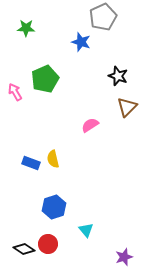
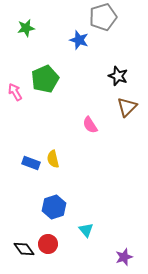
gray pentagon: rotated 8 degrees clockwise
green star: rotated 12 degrees counterclockwise
blue star: moved 2 px left, 2 px up
pink semicircle: rotated 90 degrees counterclockwise
black diamond: rotated 20 degrees clockwise
